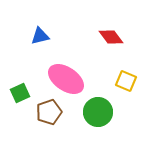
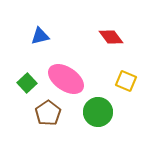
green square: moved 7 px right, 10 px up; rotated 18 degrees counterclockwise
brown pentagon: moved 1 px left, 1 px down; rotated 15 degrees counterclockwise
